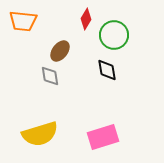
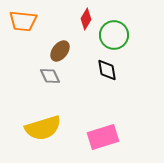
gray diamond: rotated 15 degrees counterclockwise
yellow semicircle: moved 3 px right, 6 px up
